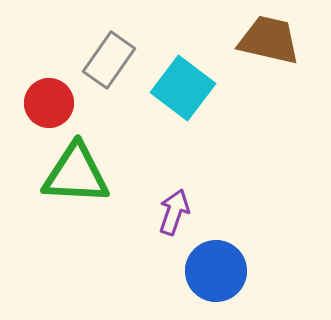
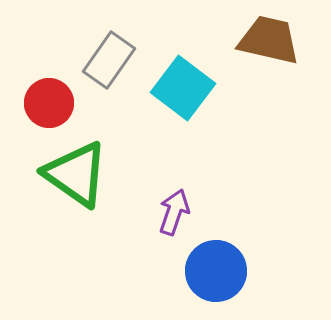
green triangle: rotated 32 degrees clockwise
